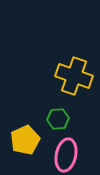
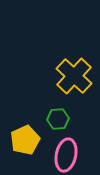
yellow cross: rotated 24 degrees clockwise
